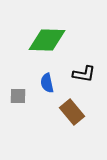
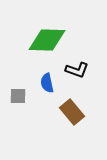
black L-shape: moved 7 px left, 4 px up; rotated 10 degrees clockwise
